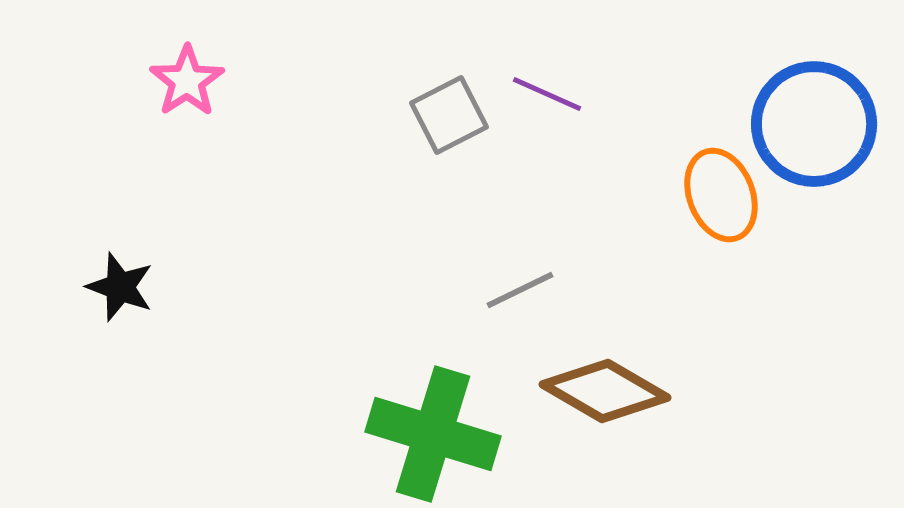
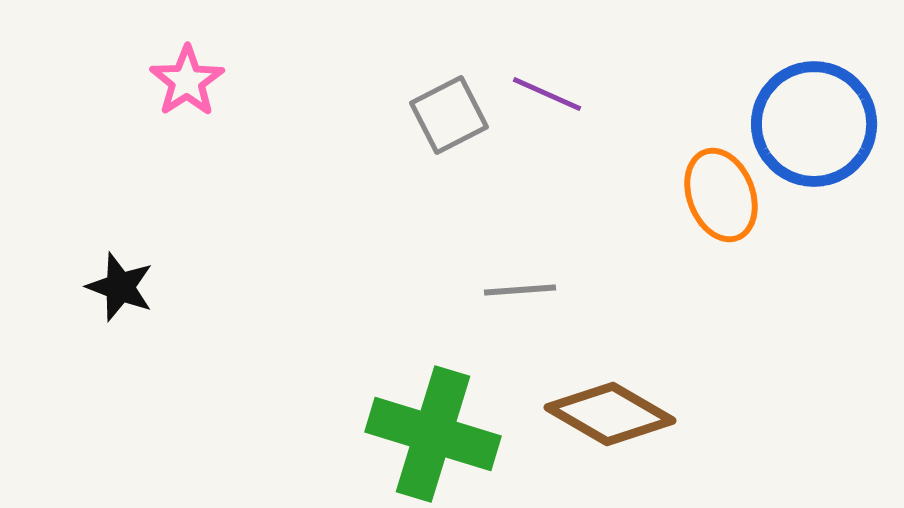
gray line: rotated 22 degrees clockwise
brown diamond: moved 5 px right, 23 px down
